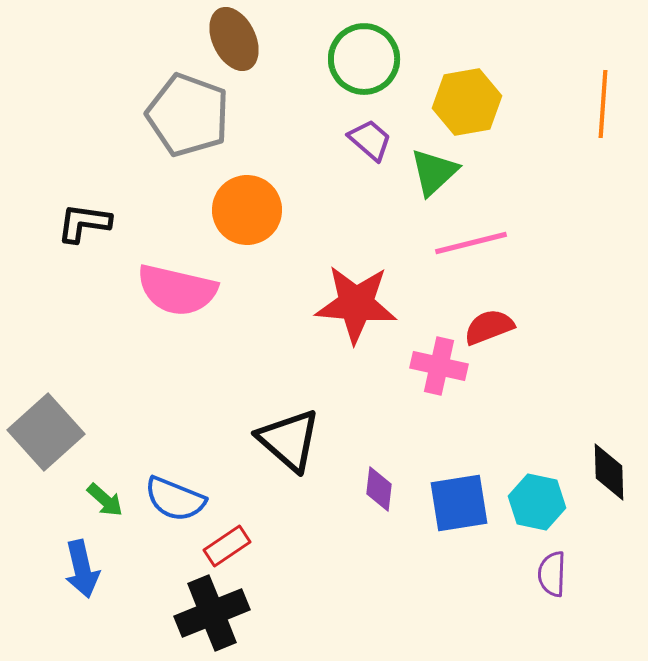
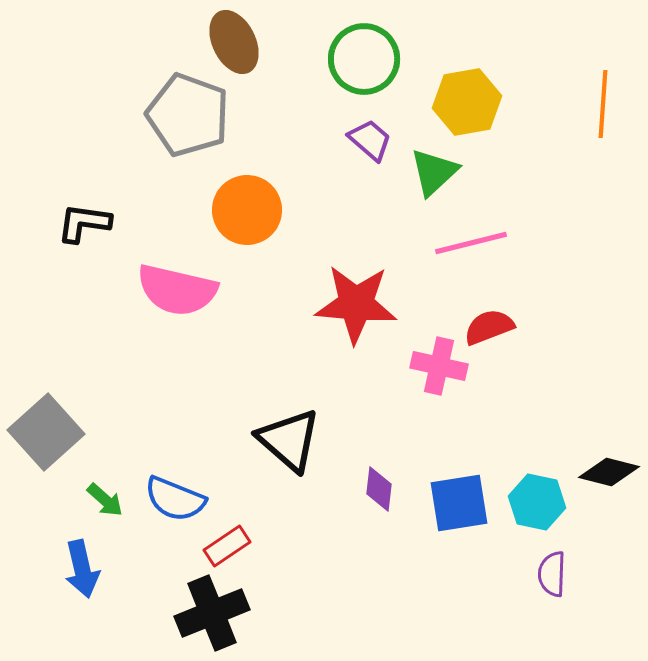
brown ellipse: moved 3 px down
black diamond: rotated 74 degrees counterclockwise
